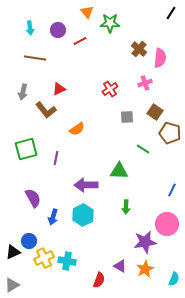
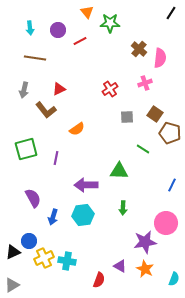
gray arrow: moved 1 px right, 2 px up
brown square: moved 2 px down
blue line: moved 5 px up
green arrow: moved 3 px left, 1 px down
cyan hexagon: rotated 20 degrees clockwise
pink circle: moved 1 px left, 1 px up
orange star: rotated 18 degrees counterclockwise
